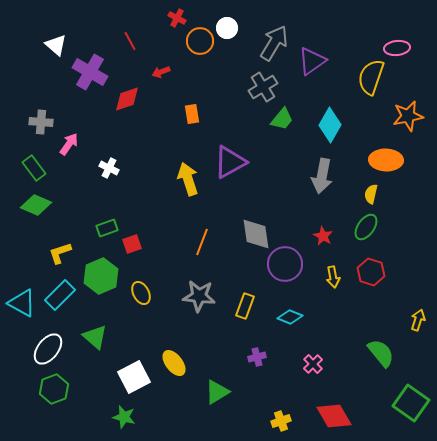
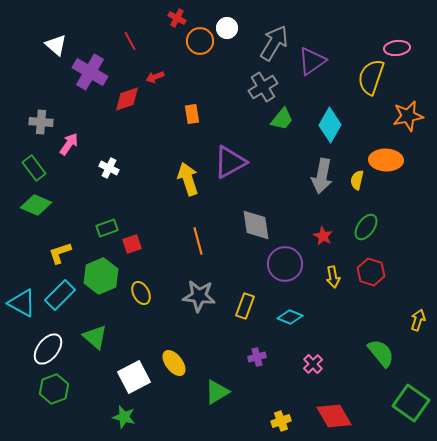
red arrow at (161, 72): moved 6 px left, 5 px down
yellow semicircle at (371, 194): moved 14 px left, 14 px up
gray diamond at (256, 234): moved 9 px up
orange line at (202, 242): moved 4 px left, 1 px up; rotated 36 degrees counterclockwise
